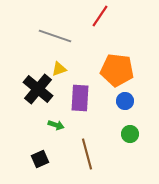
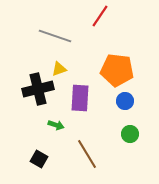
black cross: rotated 36 degrees clockwise
brown line: rotated 16 degrees counterclockwise
black square: moved 1 px left; rotated 36 degrees counterclockwise
